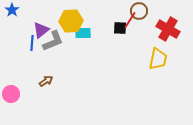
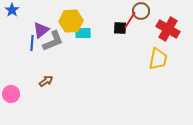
brown circle: moved 2 px right
